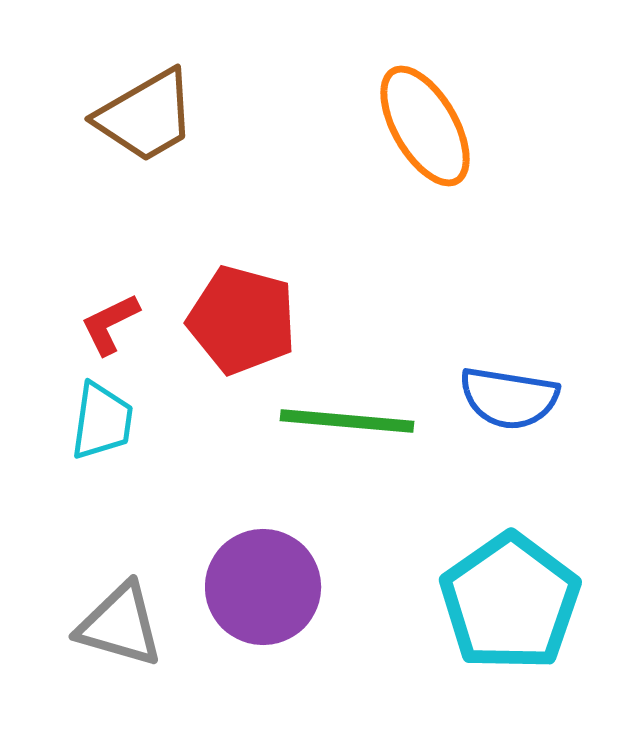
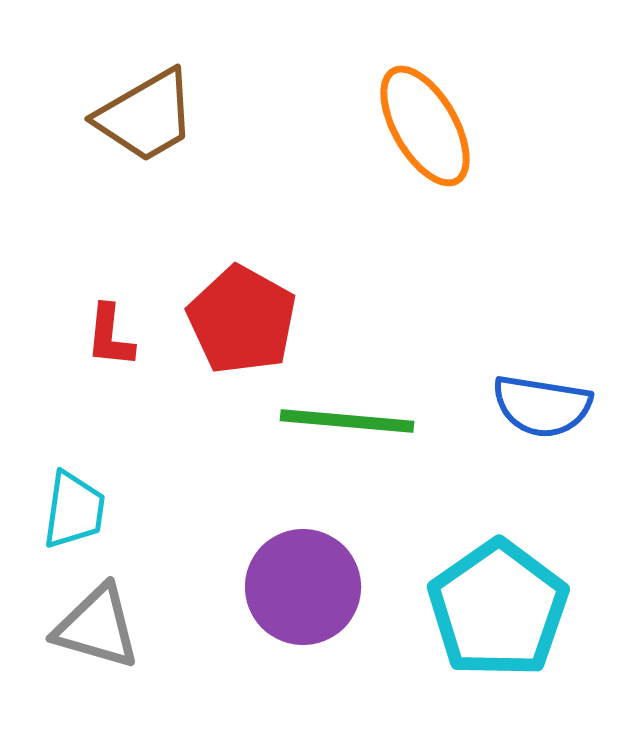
red pentagon: rotated 14 degrees clockwise
red L-shape: moved 12 px down; rotated 58 degrees counterclockwise
blue semicircle: moved 33 px right, 8 px down
cyan trapezoid: moved 28 px left, 89 px down
purple circle: moved 40 px right
cyan pentagon: moved 12 px left, 7 px down
gray triangle: moved 23 px left, 2 px down
